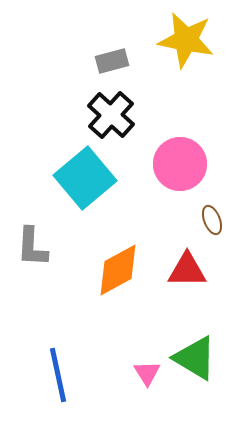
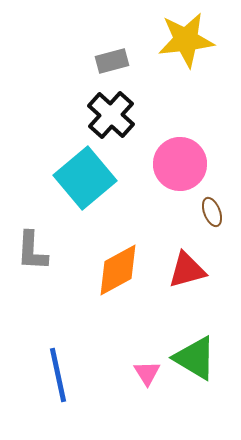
yellow star: rotated 18 degrees counterclockwise
brown ellipse: moved 8 px up
gray L-shape: moved 4 px down
red triangle: rotated 15 degrees counterclockwise
